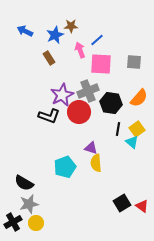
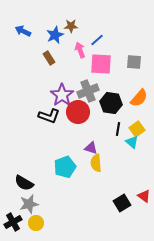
blue arrow: moved 2 px left
purple star: rotated 10 degrees counterclockwise
red circle: moved 1 px left
red triangle: moved 2 px right, 10 px up
